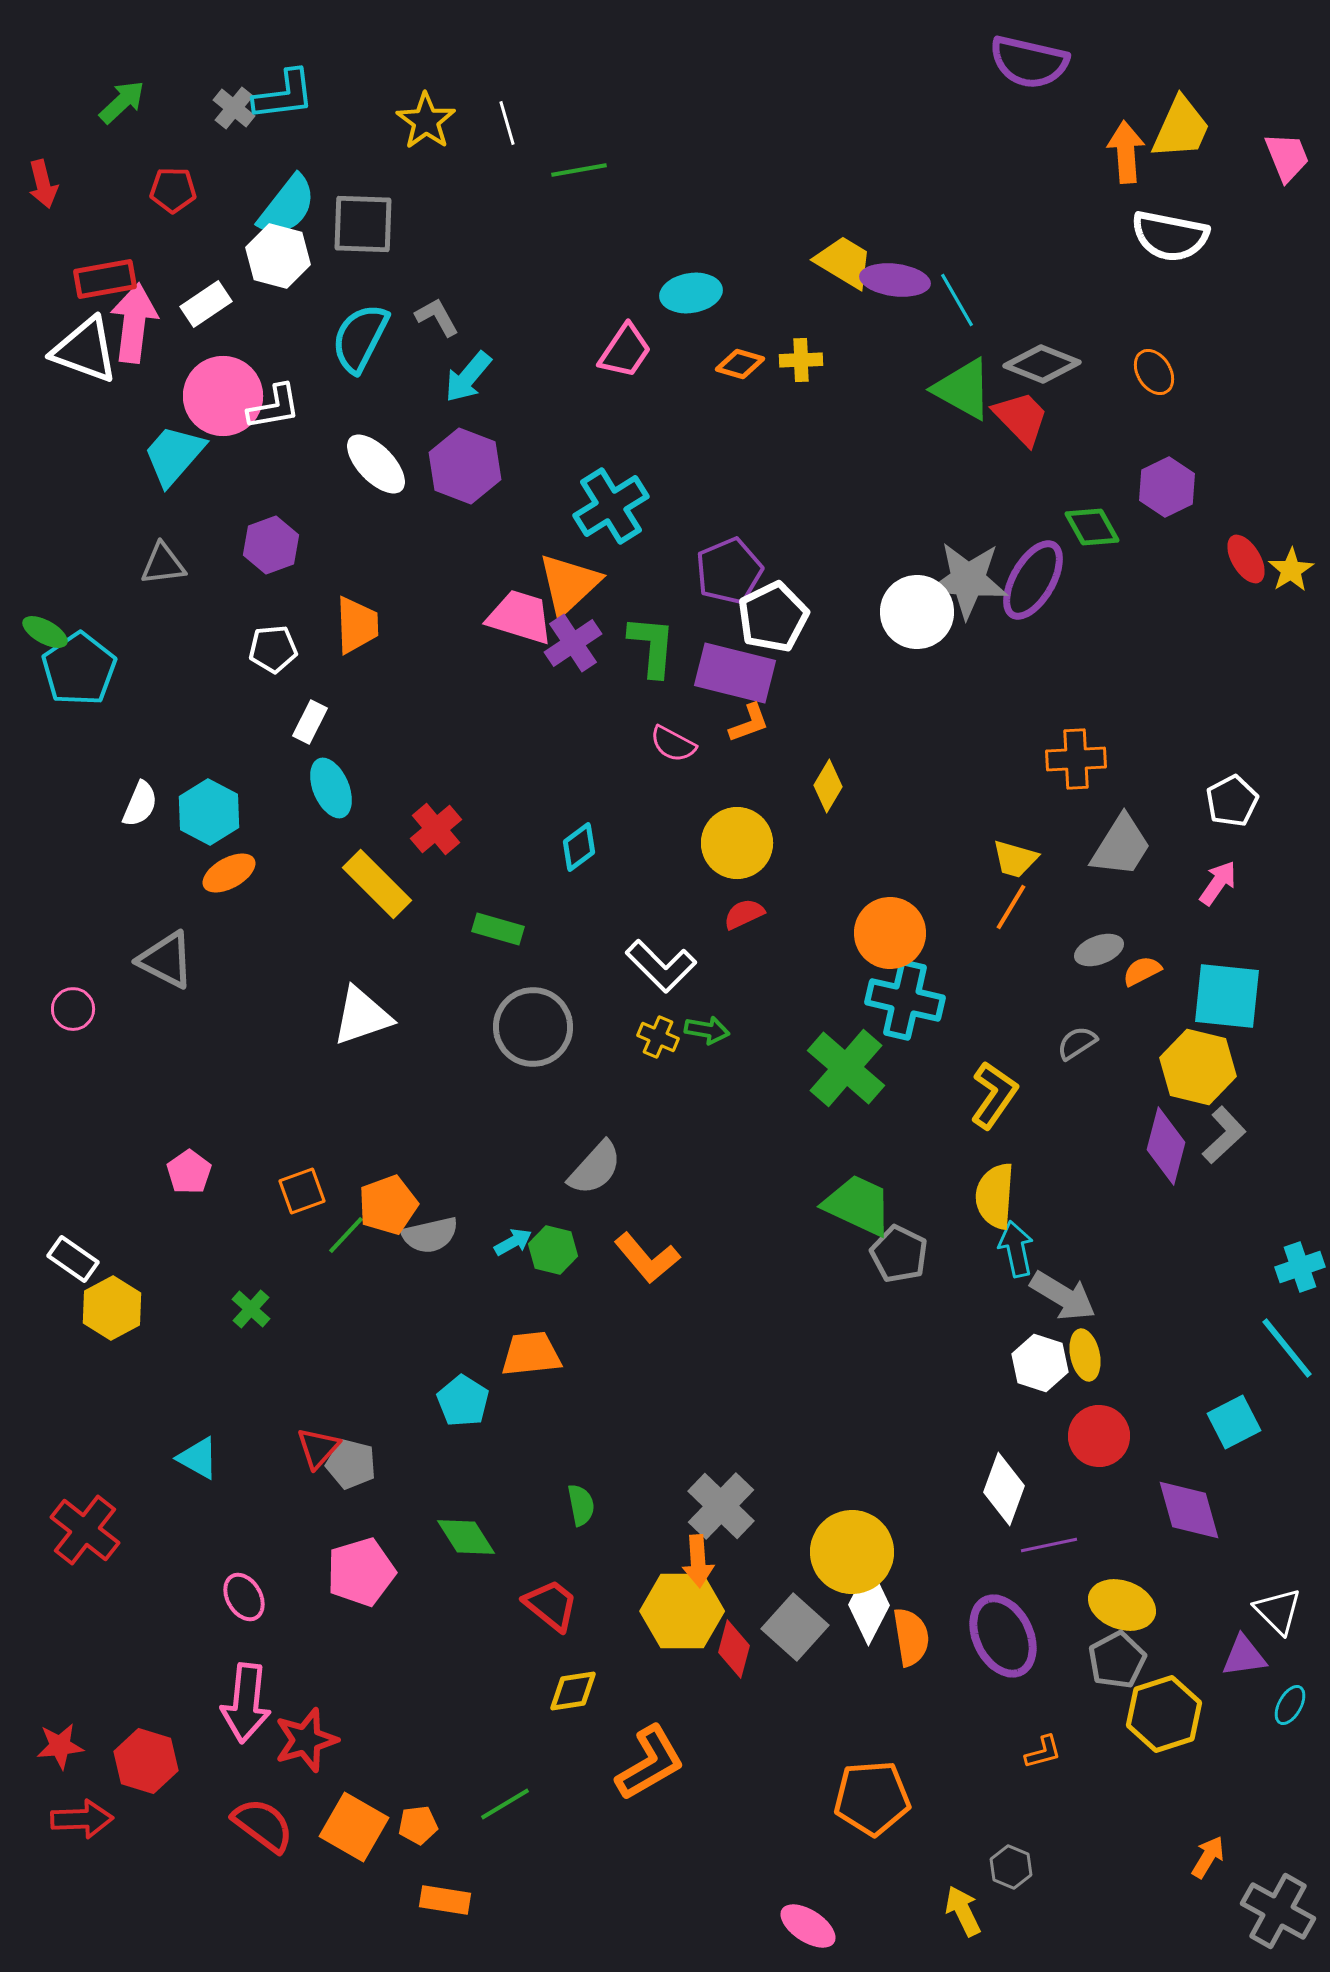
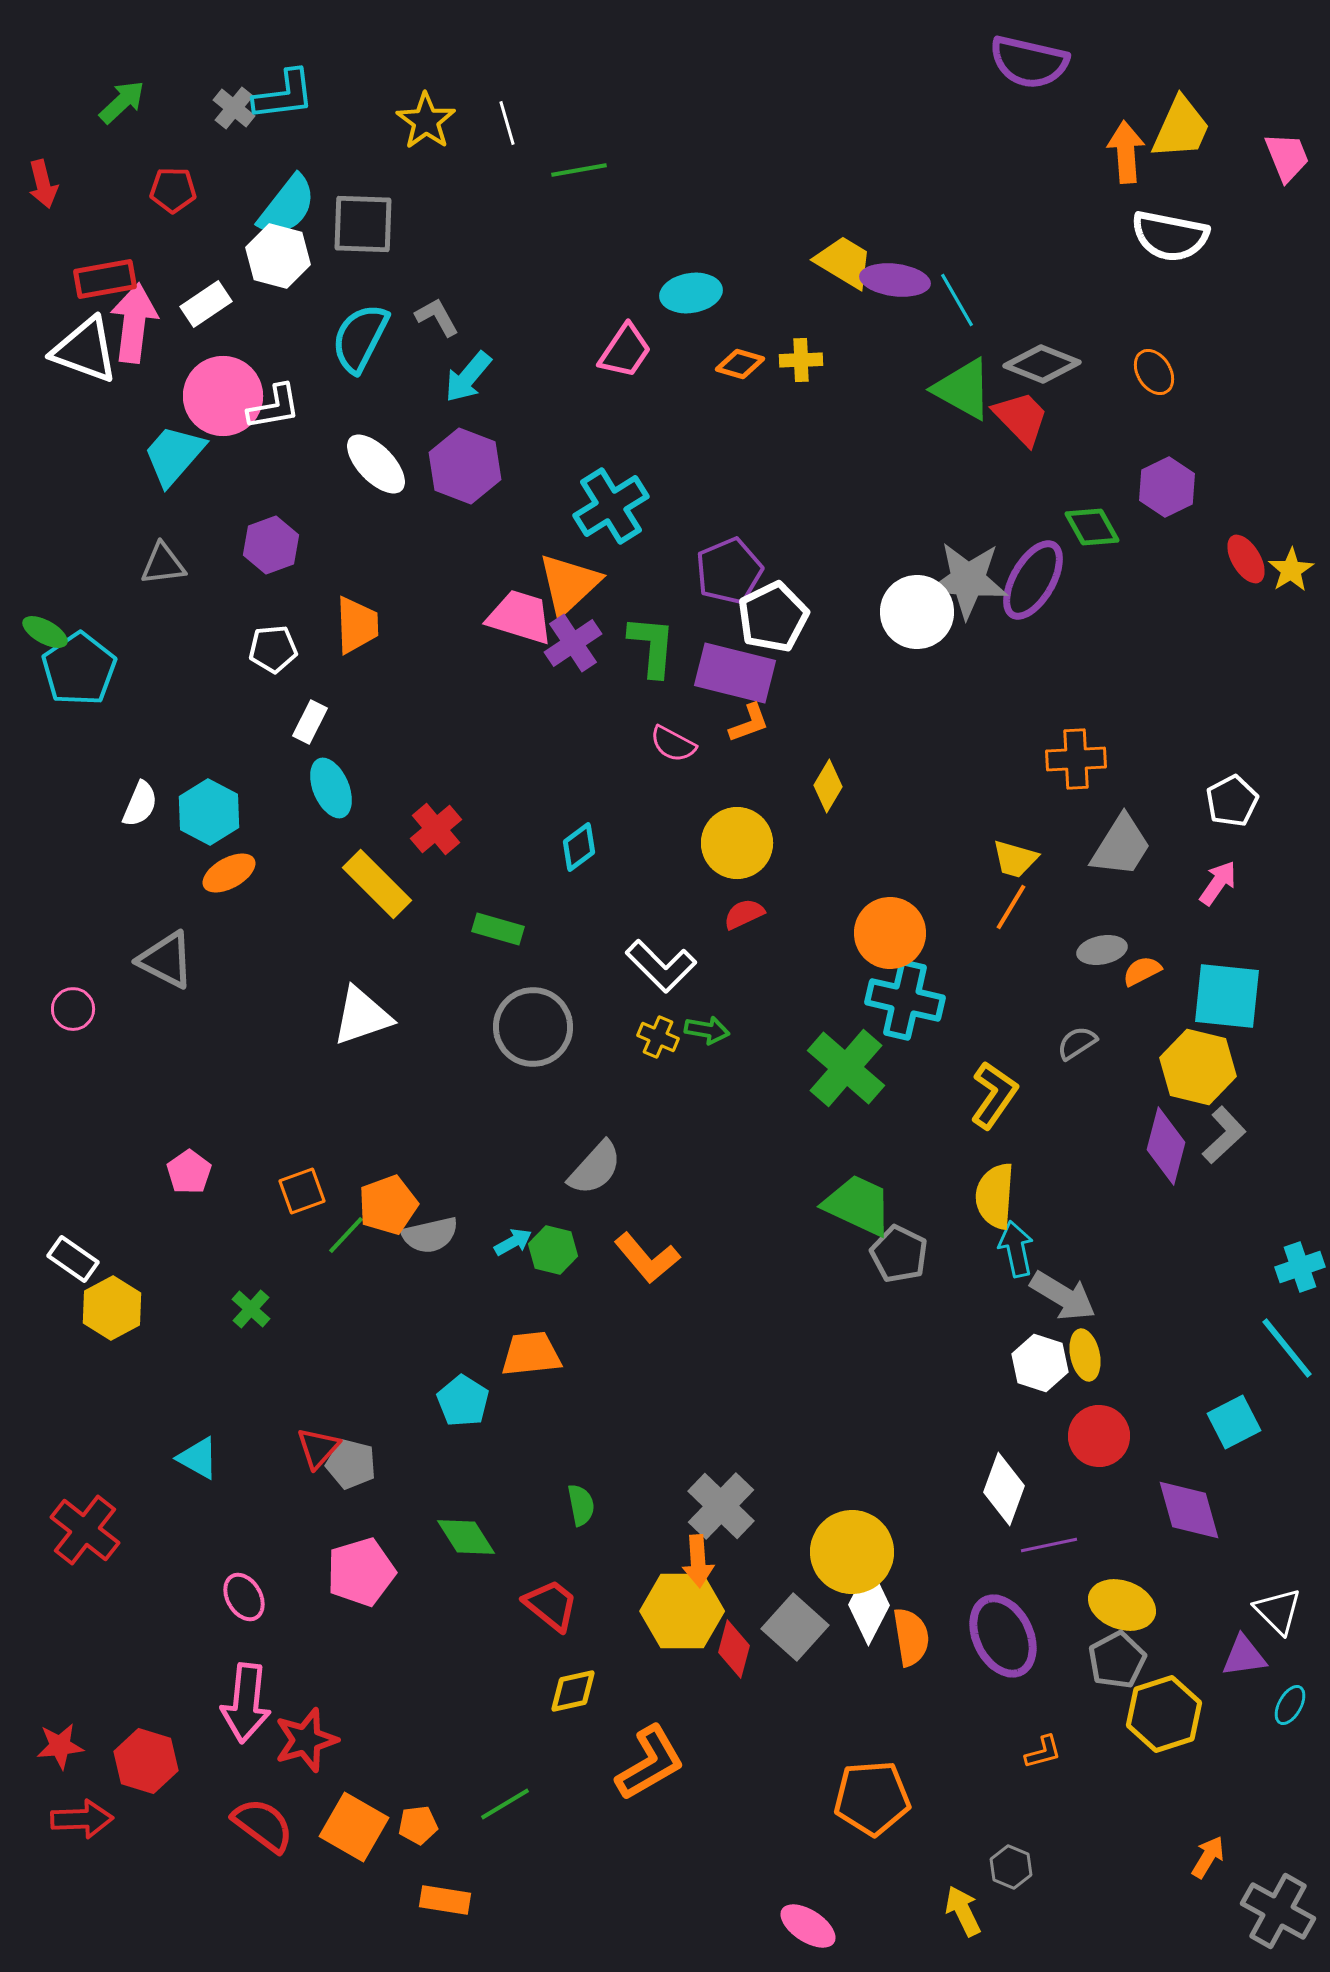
gray ellipse at (1099, 950): moved 3 px right; rotated 9 degrees clockwise
yellow diamond at (573, 1691): rotated 4 degrees counterclockwise
